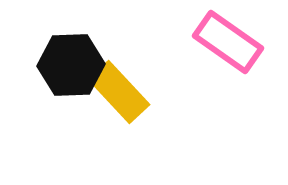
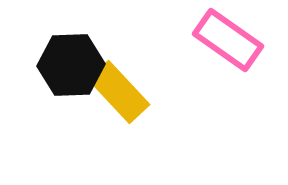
pink rectangle: moved 2 px up
